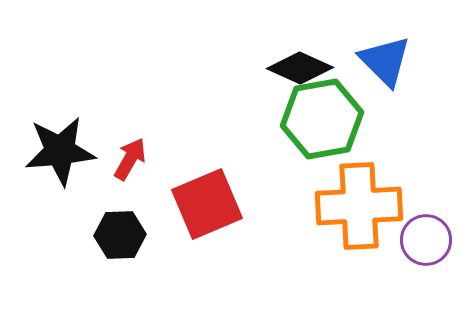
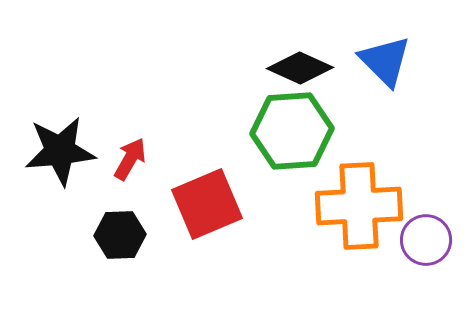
green hexagon: moved 30 px left, 12 px down; rotated 6 degrees clockwise
